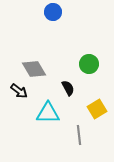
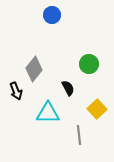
blue circle: moved 1 px left, 3 px down
gray diamond: rotated 70 degrees clockwise
black arrow: moved 3 px left; rotated 30 degrees clockwise
yellow square: rotated 12 degrees counterclockwise
